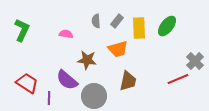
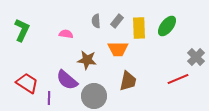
orange trapezoid: rotated 15 degrees clockwise
gray cross: moved 1 px right, 4 px up
